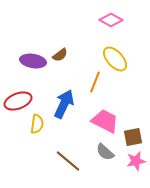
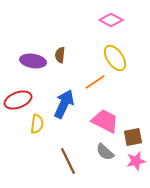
brown semicircle: rotated 133 degrees clockwise
yellow ellipse: moved 1 px up; rotated 8 degrees clockwise
orange line: rotated 35 degrees clockwise
red ellipse: moved 1 px up
brown line: rotated 24 degrees clockwise
